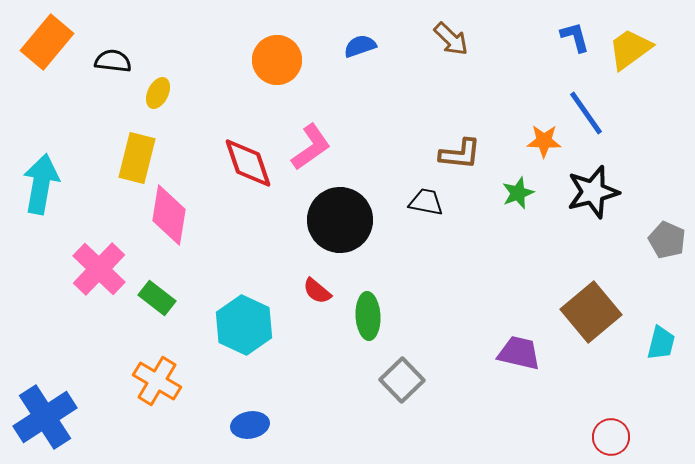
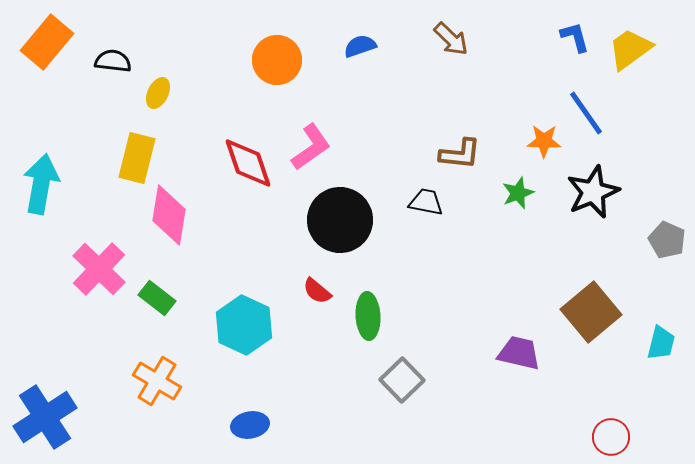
black star: rotated 8 degrees counterclockwise
